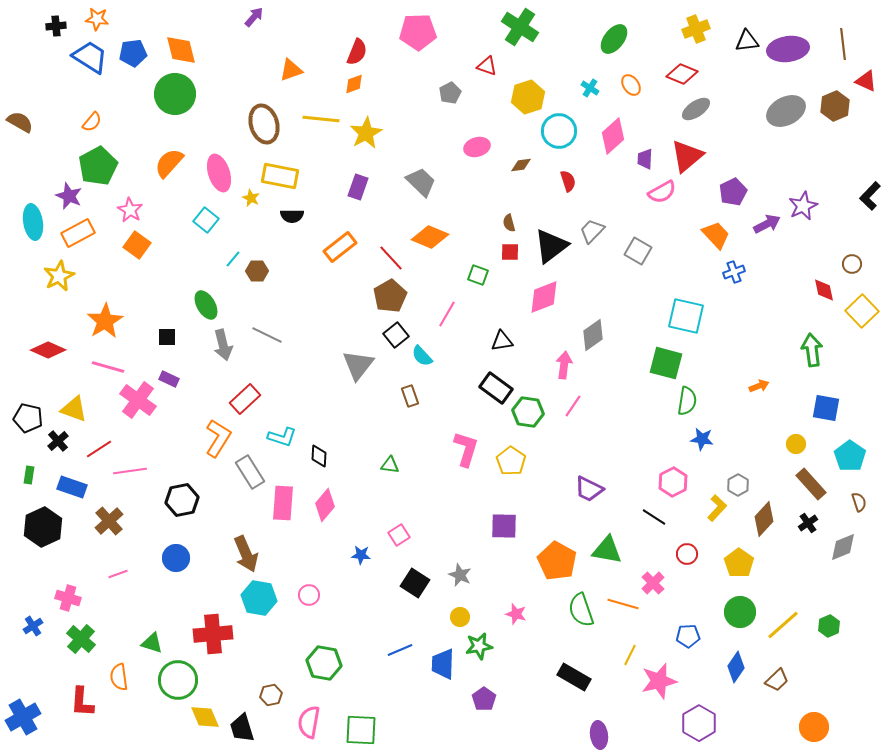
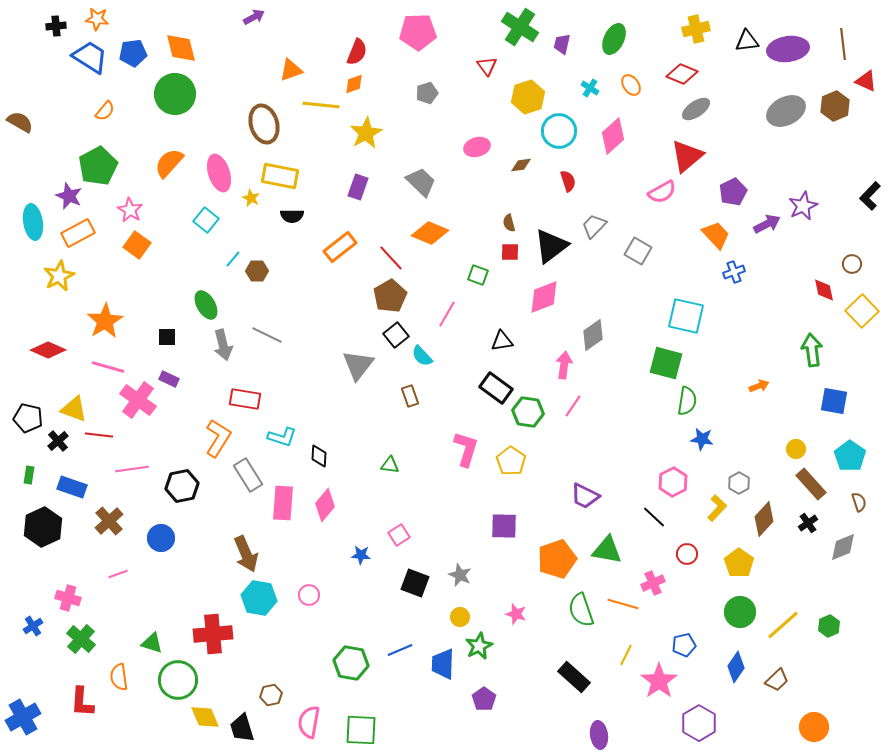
purple arrow at (254, 17): rotated 20 degrees clockwise
yellow cross at (696, 29): rotated 8 degrees clockwise
green ellipse at (614, 39): rotated 12 degrees counterclockwise
orange diamond at (181, 50): moved 2 px up
red triangle at (487, 66): rotated 35 degrees clockwise
gray pentagon at (450, 93): moved 23 px left; rotated 10 degrees clockwise
yellow line at (321, 119): moved 14 px up
orange semicircle at (92, 122): moved 13 px right, 11 px up
purple trapezoid at (645, 159): moved 83 px left, 115 px up; rotated 10 degrees clockwise
gray trapezoid at (592, 231): moved 2 px right, 5 px up
orange diamond at (430, 237): moved 4 px up
red rectangle at (245, 399): rotated 52 degrees clockwise
blue square at (826, 408): moved 8 px right, 7 px up
yellow circle at (796, 444): moved 5 px down
red line at (99, 449): moved 14 px up; rotated 40 degrees clockwise
pink line at (130, 471): moved 2 px right, 2 px up
gray rectangle at (250, 472): moved 2 px left, 3 px down
gray hexagon at (738, 485): moved 1 px right, 2 px up
purple trapezoid at (589, 489): moved 4 px left, 7 px down
black hexagon at (182, 500): moved 14 px up
black line at (654, 517): rotated 10 degrees clockwise
blue circle at (176, 558): moved 15 px left, 20 px up
orange pentagon at (557, 561): moved 2 px up; rotated 24 degrees clockwise
black square at (415, 583): rotated 12 degrees counterclockwise
pink cross at (653, 583): rotated 20 degrees clockwise
blue pentagon at (688, 636): moved 4 px left, 9 px down; rotated 10 degrees counterclockwise
green star at (479, 646): rotated 16 degrees counterclockwise
yellow line at (630, 655): moved 4 px left
green hexagon at (324, 663): moved 27 px right
black rectangle at (574, 677): rotated 12 degrees clockwise
pink star at (659, 681): rotated 21 degrees counterclockwise
